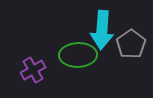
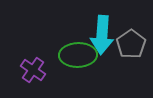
cyan arrow: moved 5 px down
purple cross: rotated 25 degrees counterclockwise
